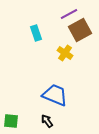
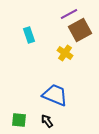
cyan rectangle: moved 7 px left, 2 px down
green square: moved 8 px right, 1 px up
